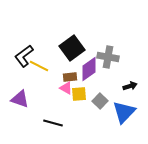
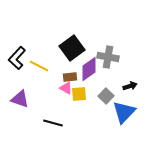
black L-shape: moved 7 px left, 2 px down; rotated 10 degrees counterclockwise
gray square: moved 6 px right, 5 px up
